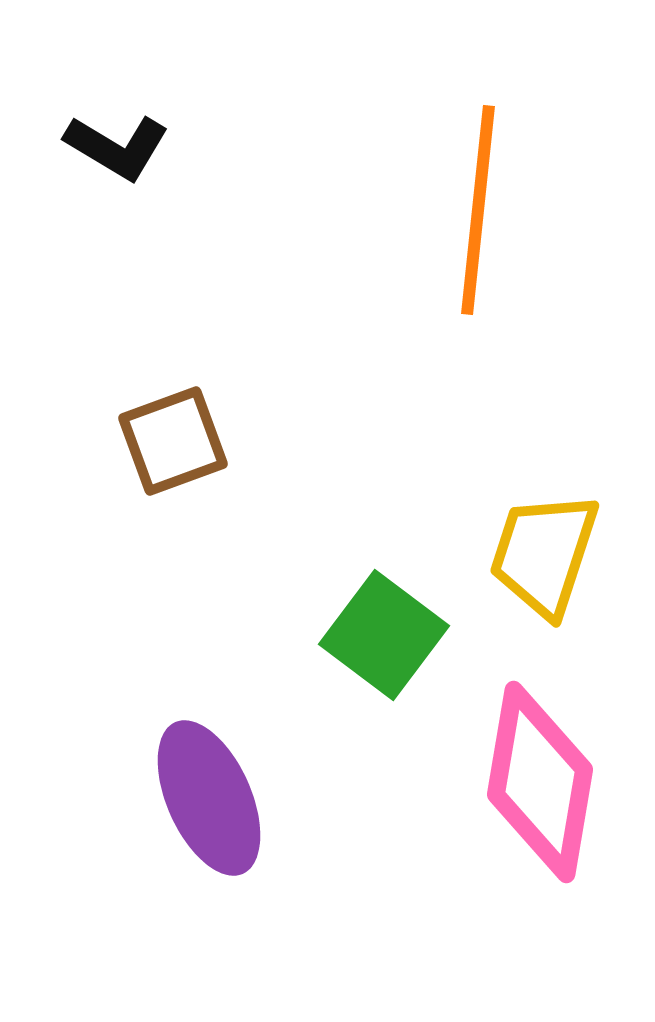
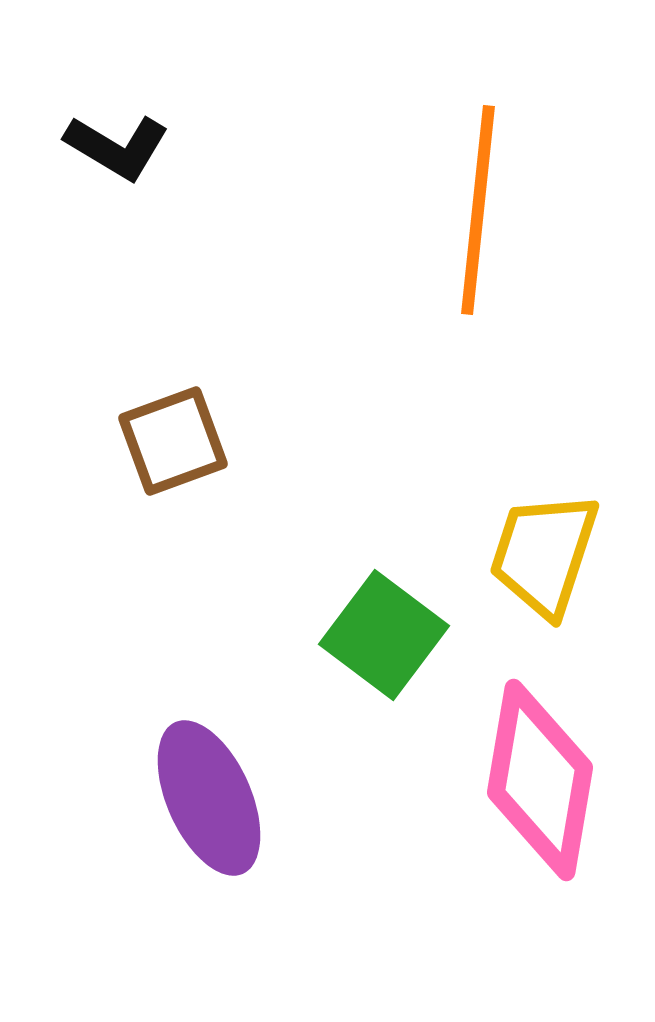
pink diamond: moved 2 px up
